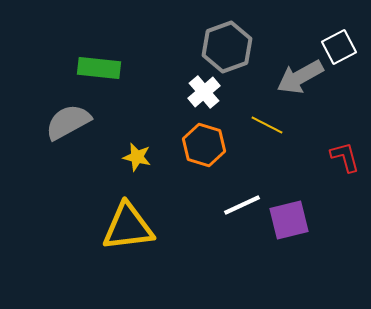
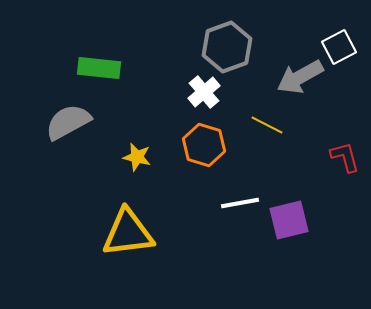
white line: moved 2 px left, 2 px up; rotated 15 degrees clockwise
yellow triangle: moved 6 px down
